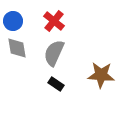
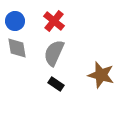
blue circle: moved 2 px right
brown star: rotated 12 degrees clockwise
